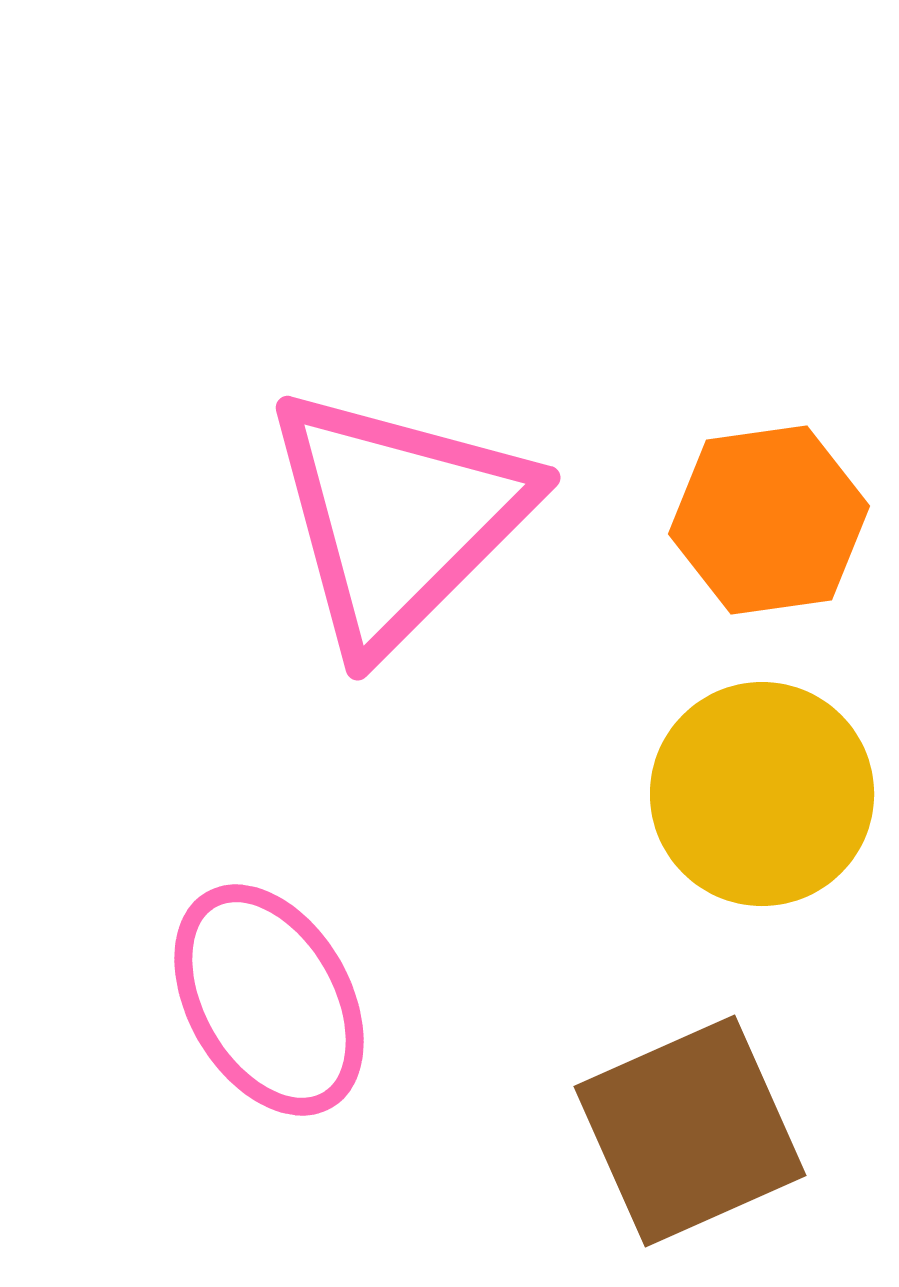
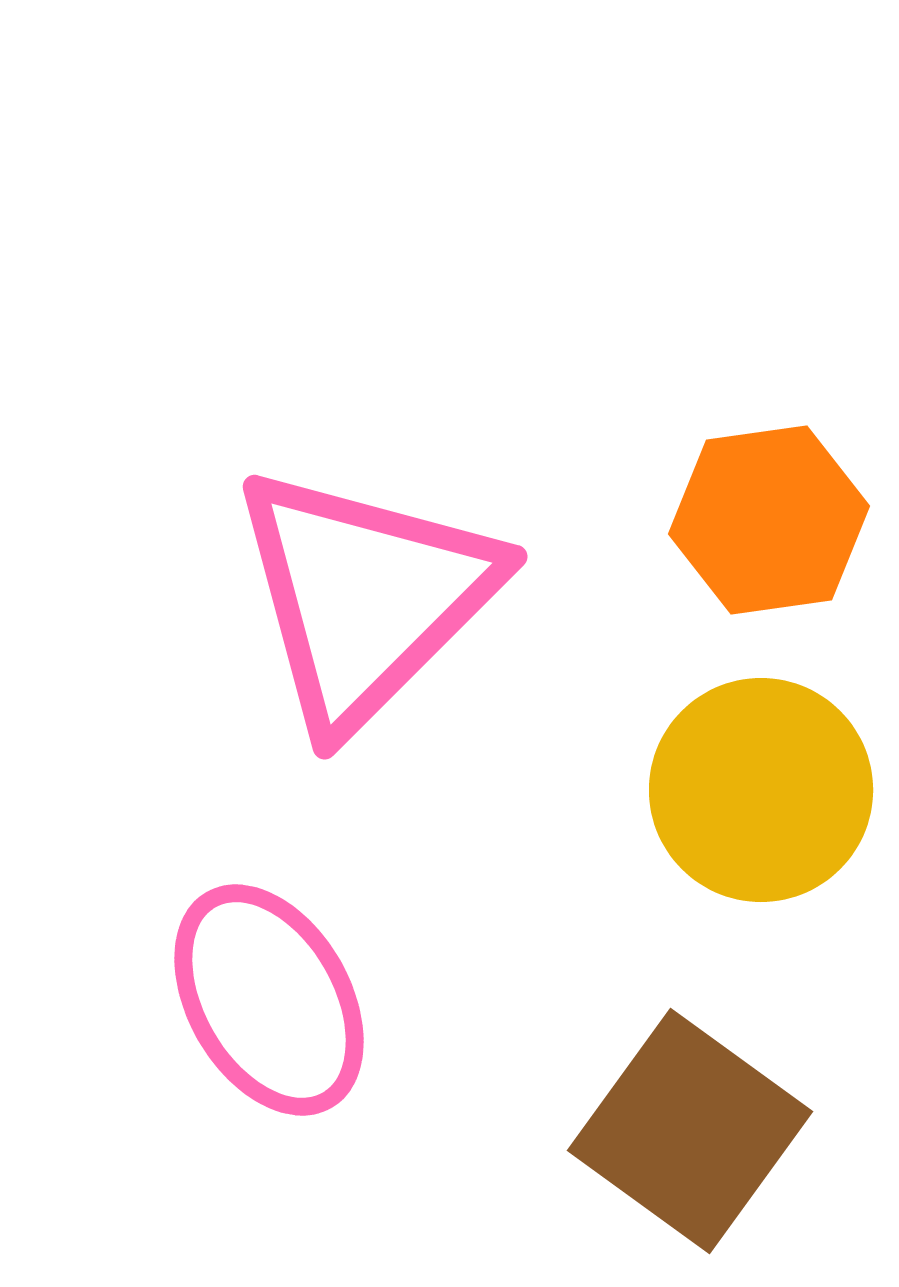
pink triangle: moved 33 px left, 79 px down
yellow circle: moved 1 px left, 4 px up
brown square: rotated 30 degrees counterclockwise
